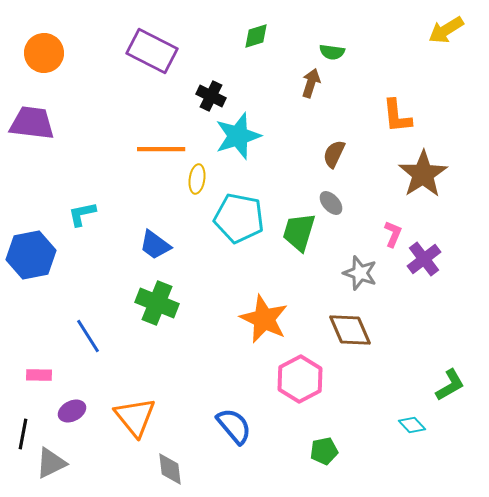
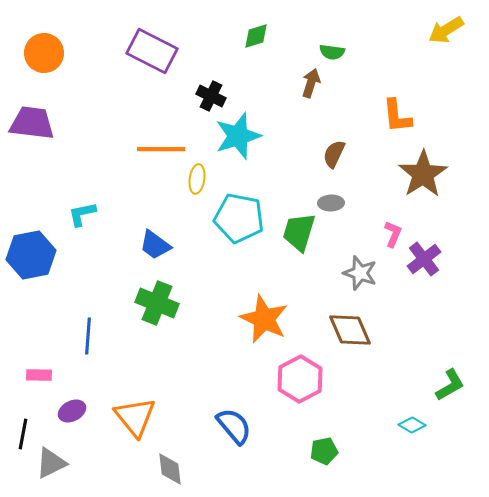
gray ellipse: rotated 50 degrees counterclockwise
blue line: rotated 36 degrees clockwise
cyan diamond: rotated 16 degrees counterclockwise
